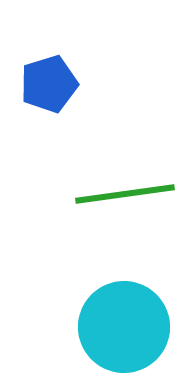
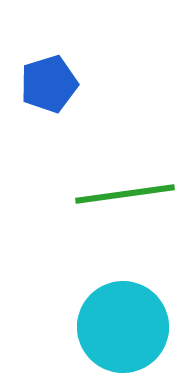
cyan circle: moved 1 px left
